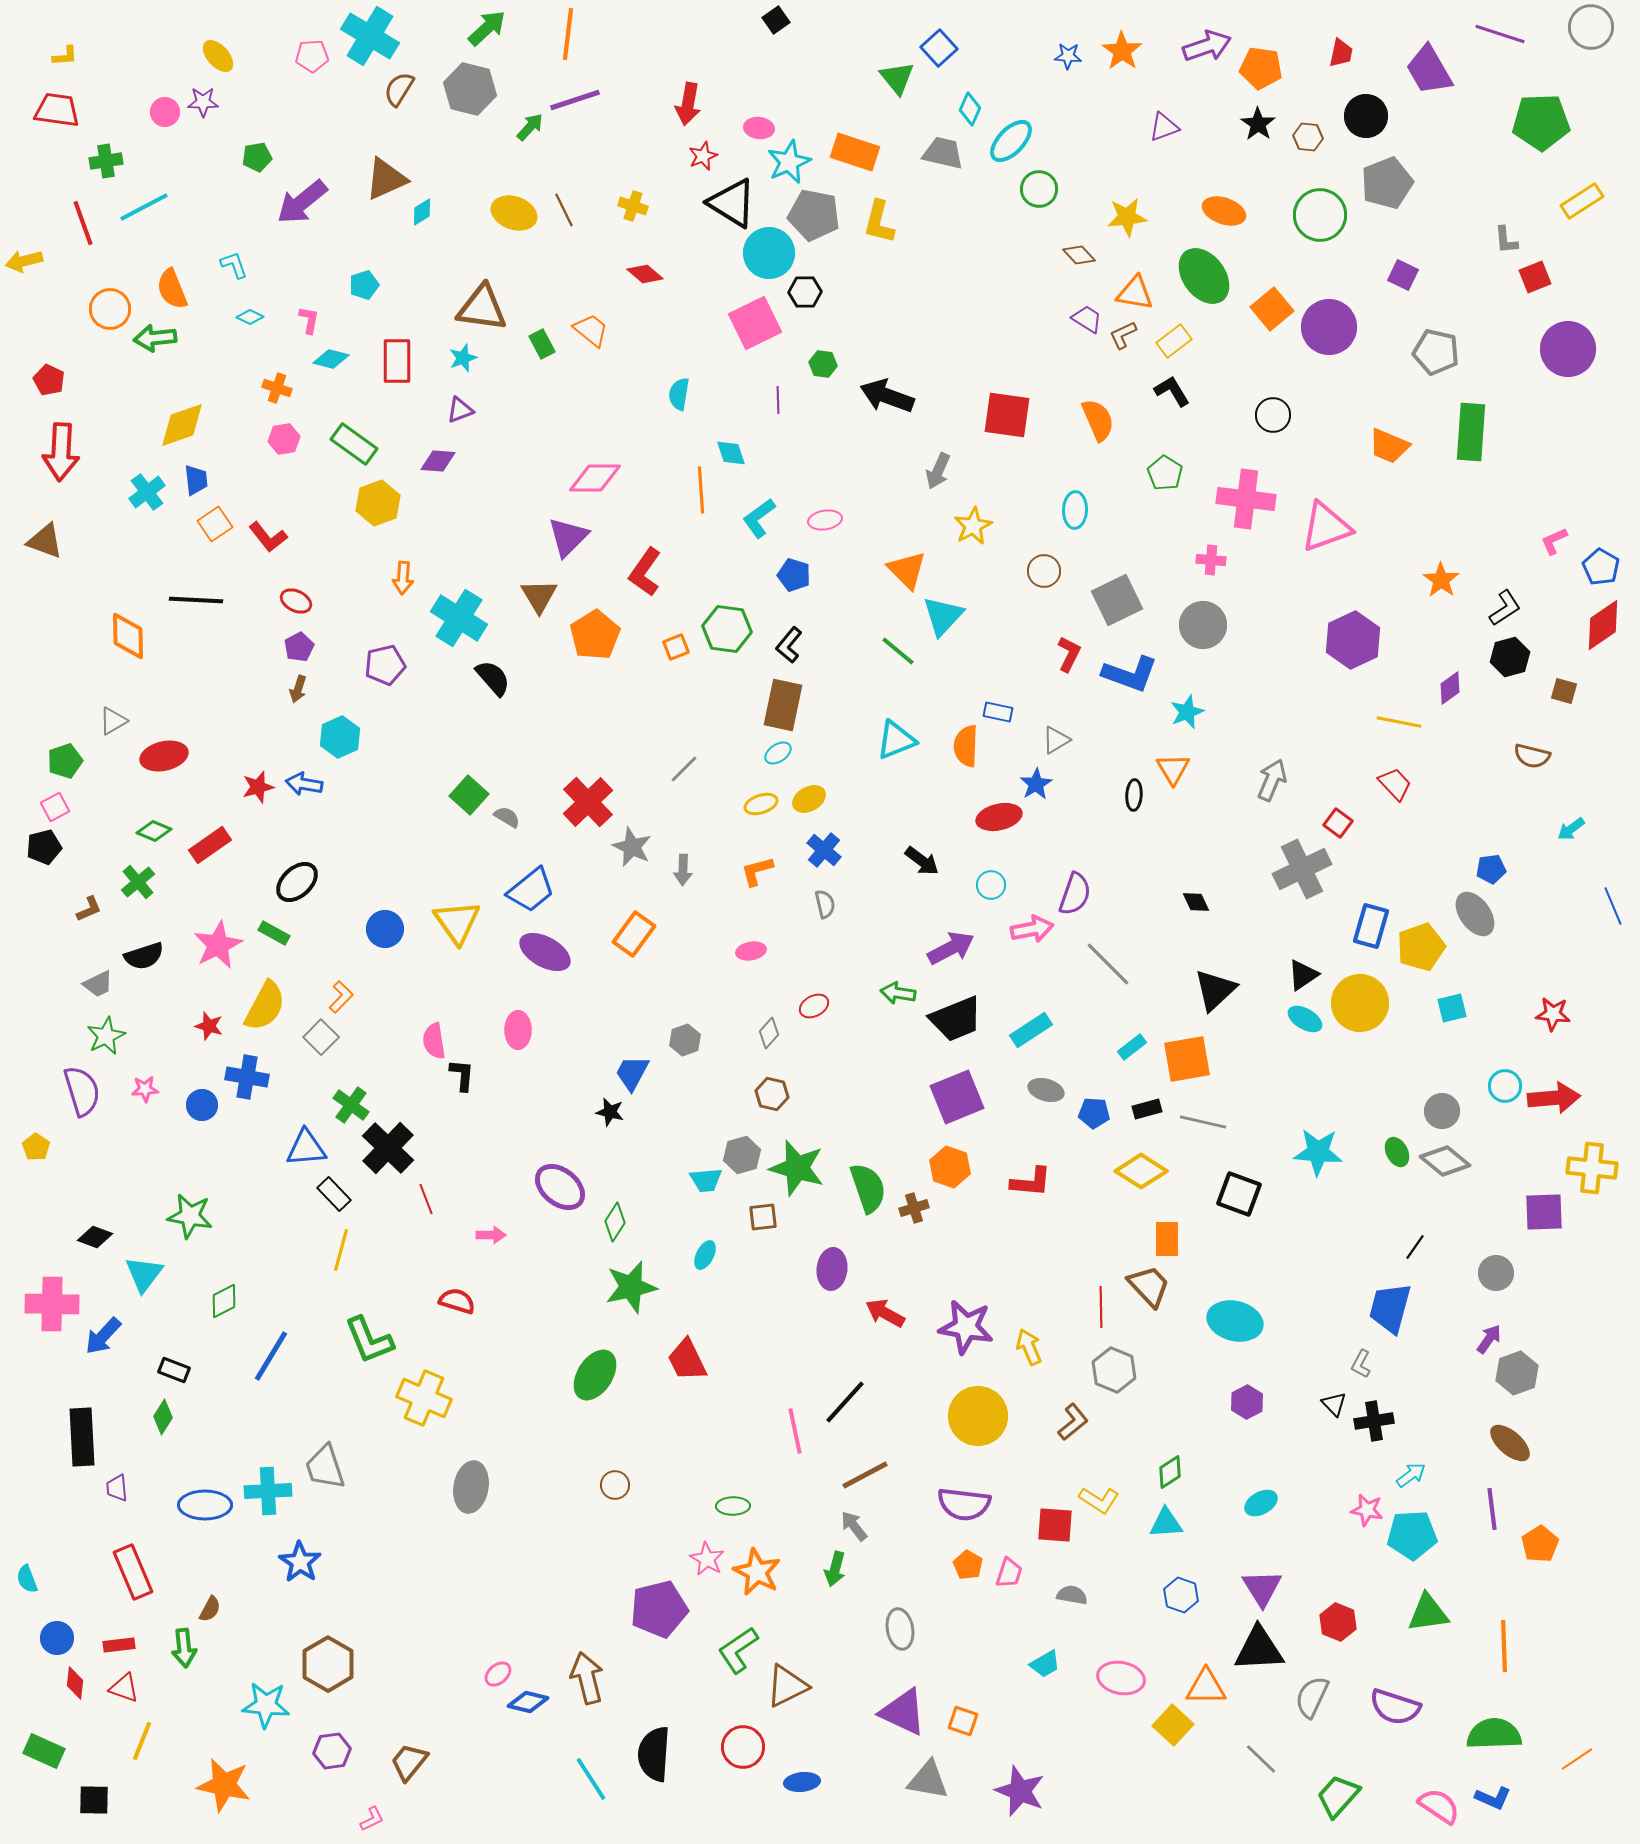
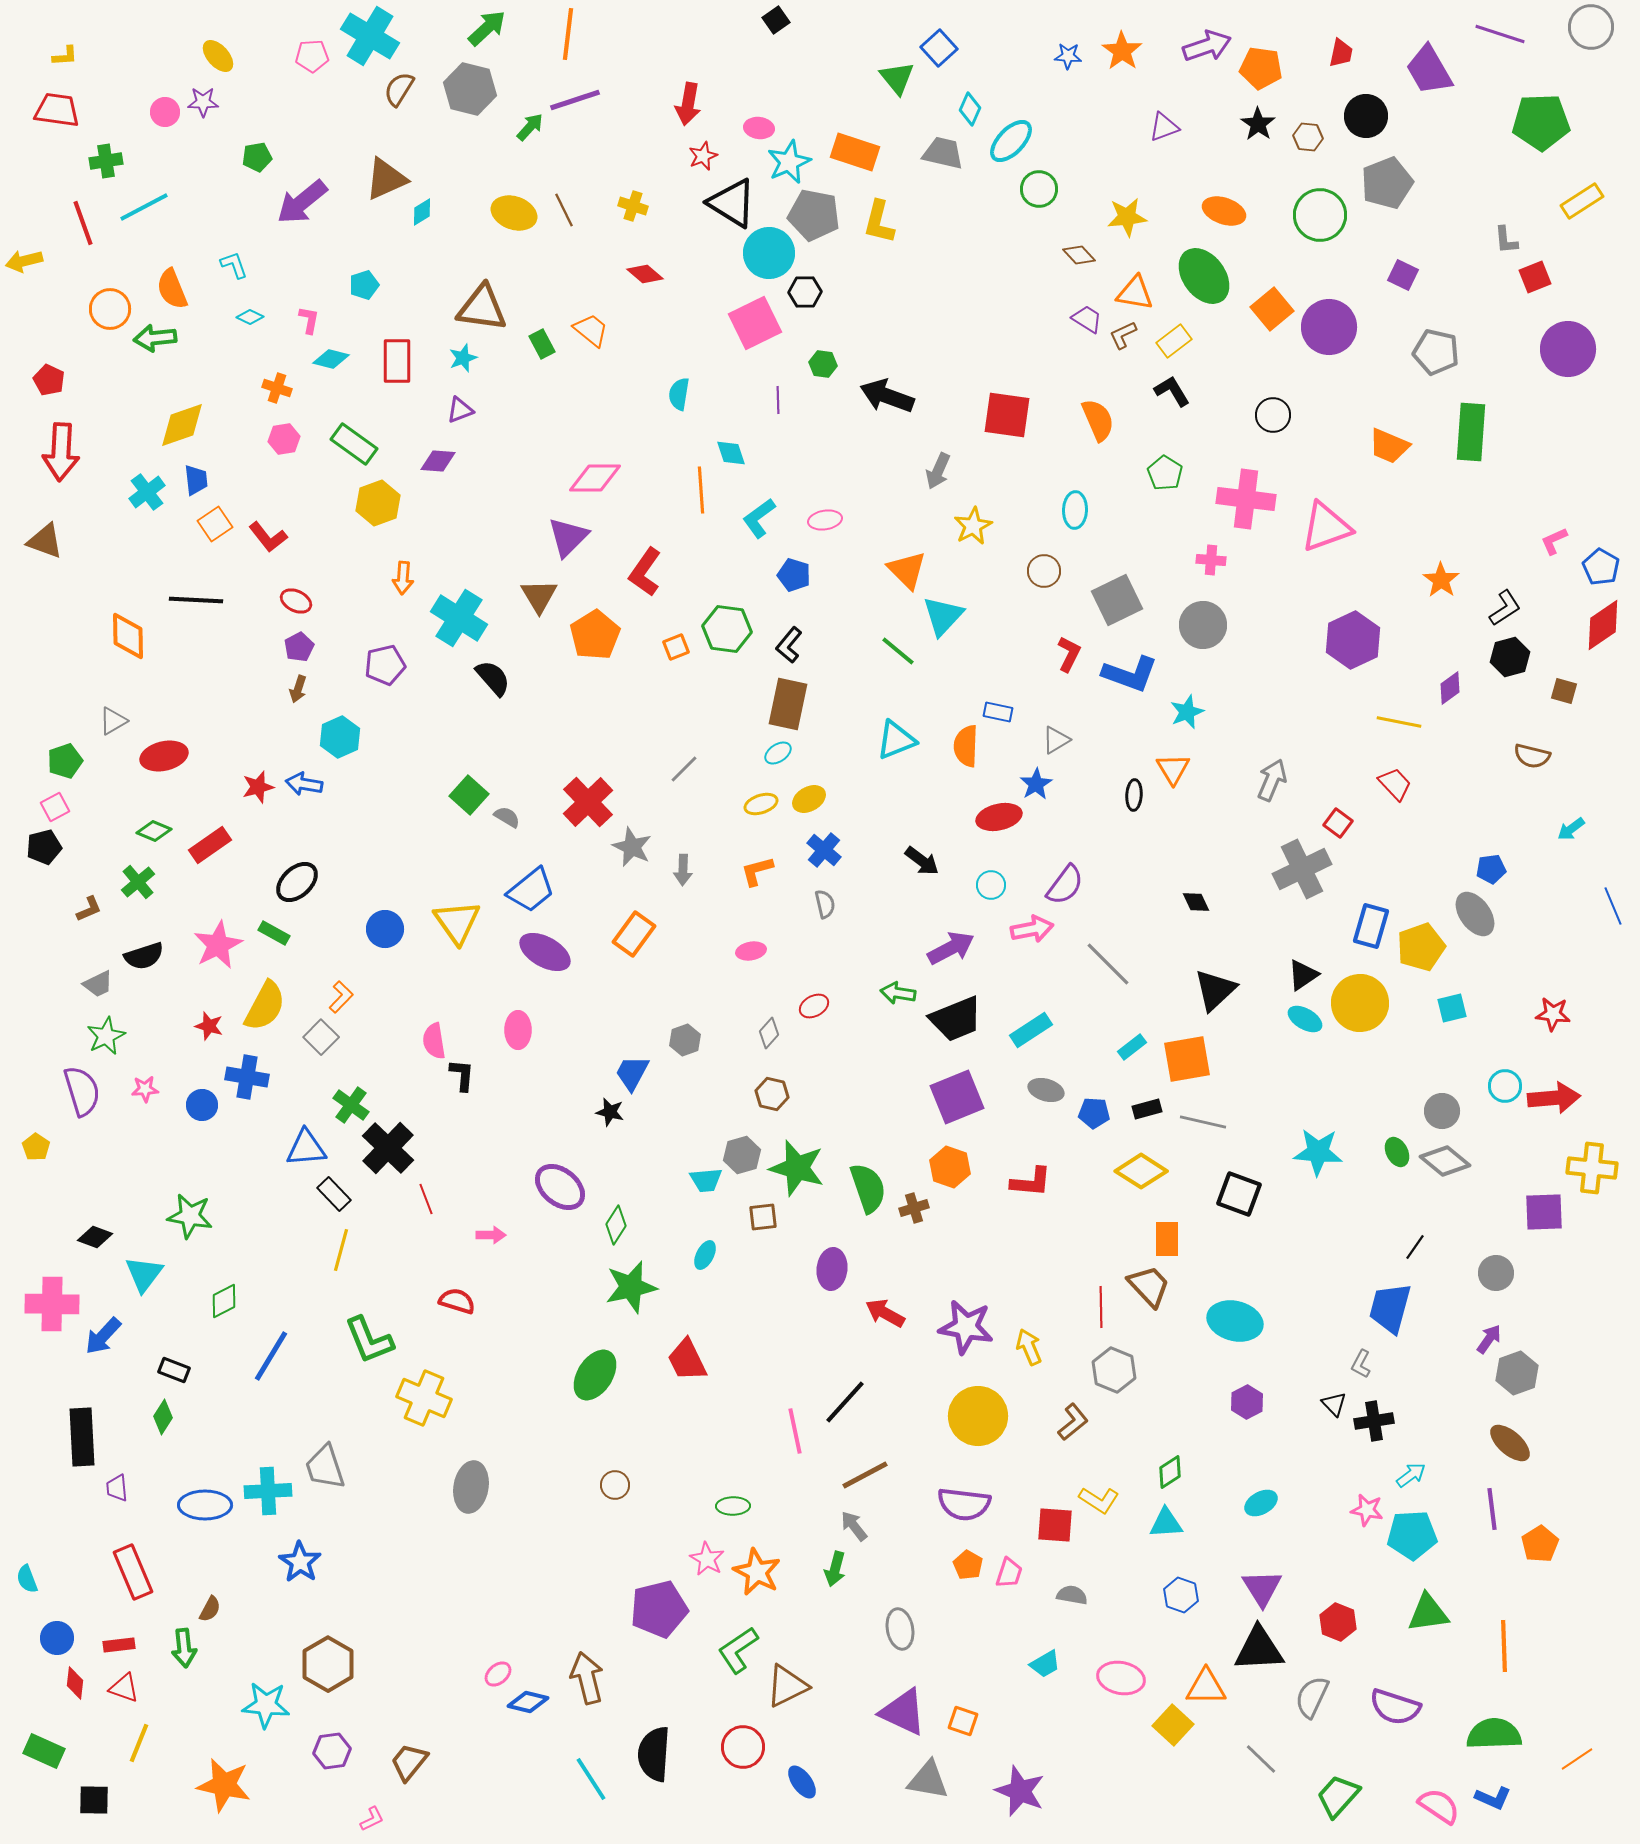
brown rectangle at (783, 705): moved 5 px right, 1 px up
purple semicircle at (1075, 894): moved 10 px left, 9 px up; rotated 18 degrees clockwise
green diamond at (615, 1222): moved 1 px right, 3 px down
yellow line at (142, 1741): moved 3 px left, 2 px down
blue ellipse at (802, 1782): rotated 60 degrees clockwise
